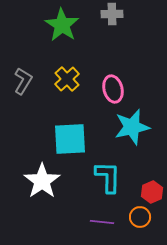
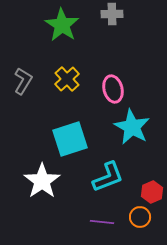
cyan star: rotated 30 degrees counterclockwise
cyan square: rotated 15 degrees counterclockwise
cyan L-shape: rotated 68 degrees clockwise
